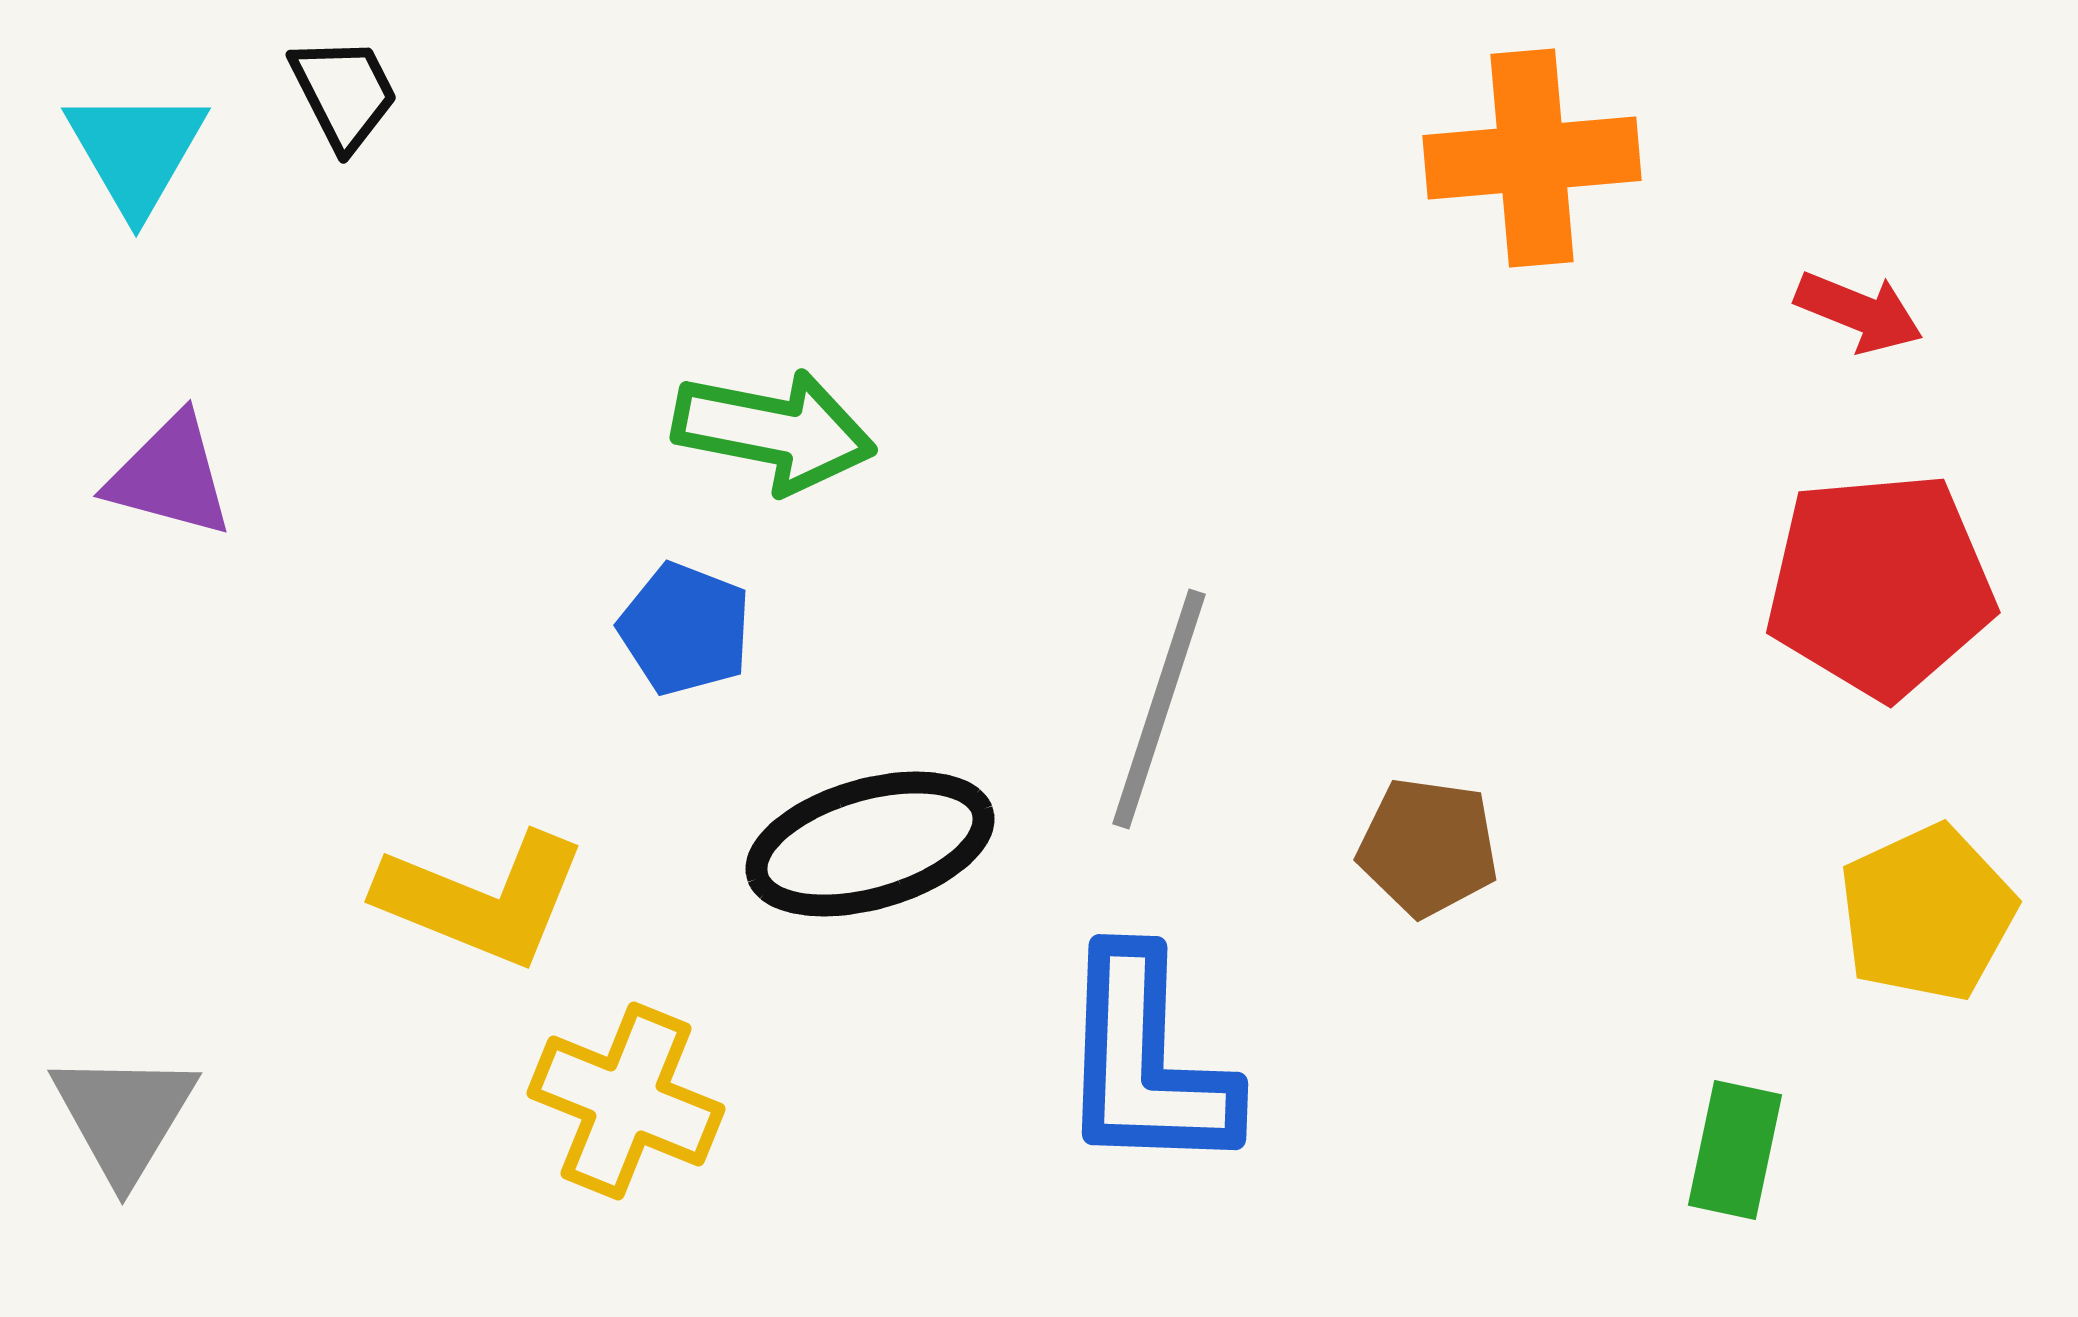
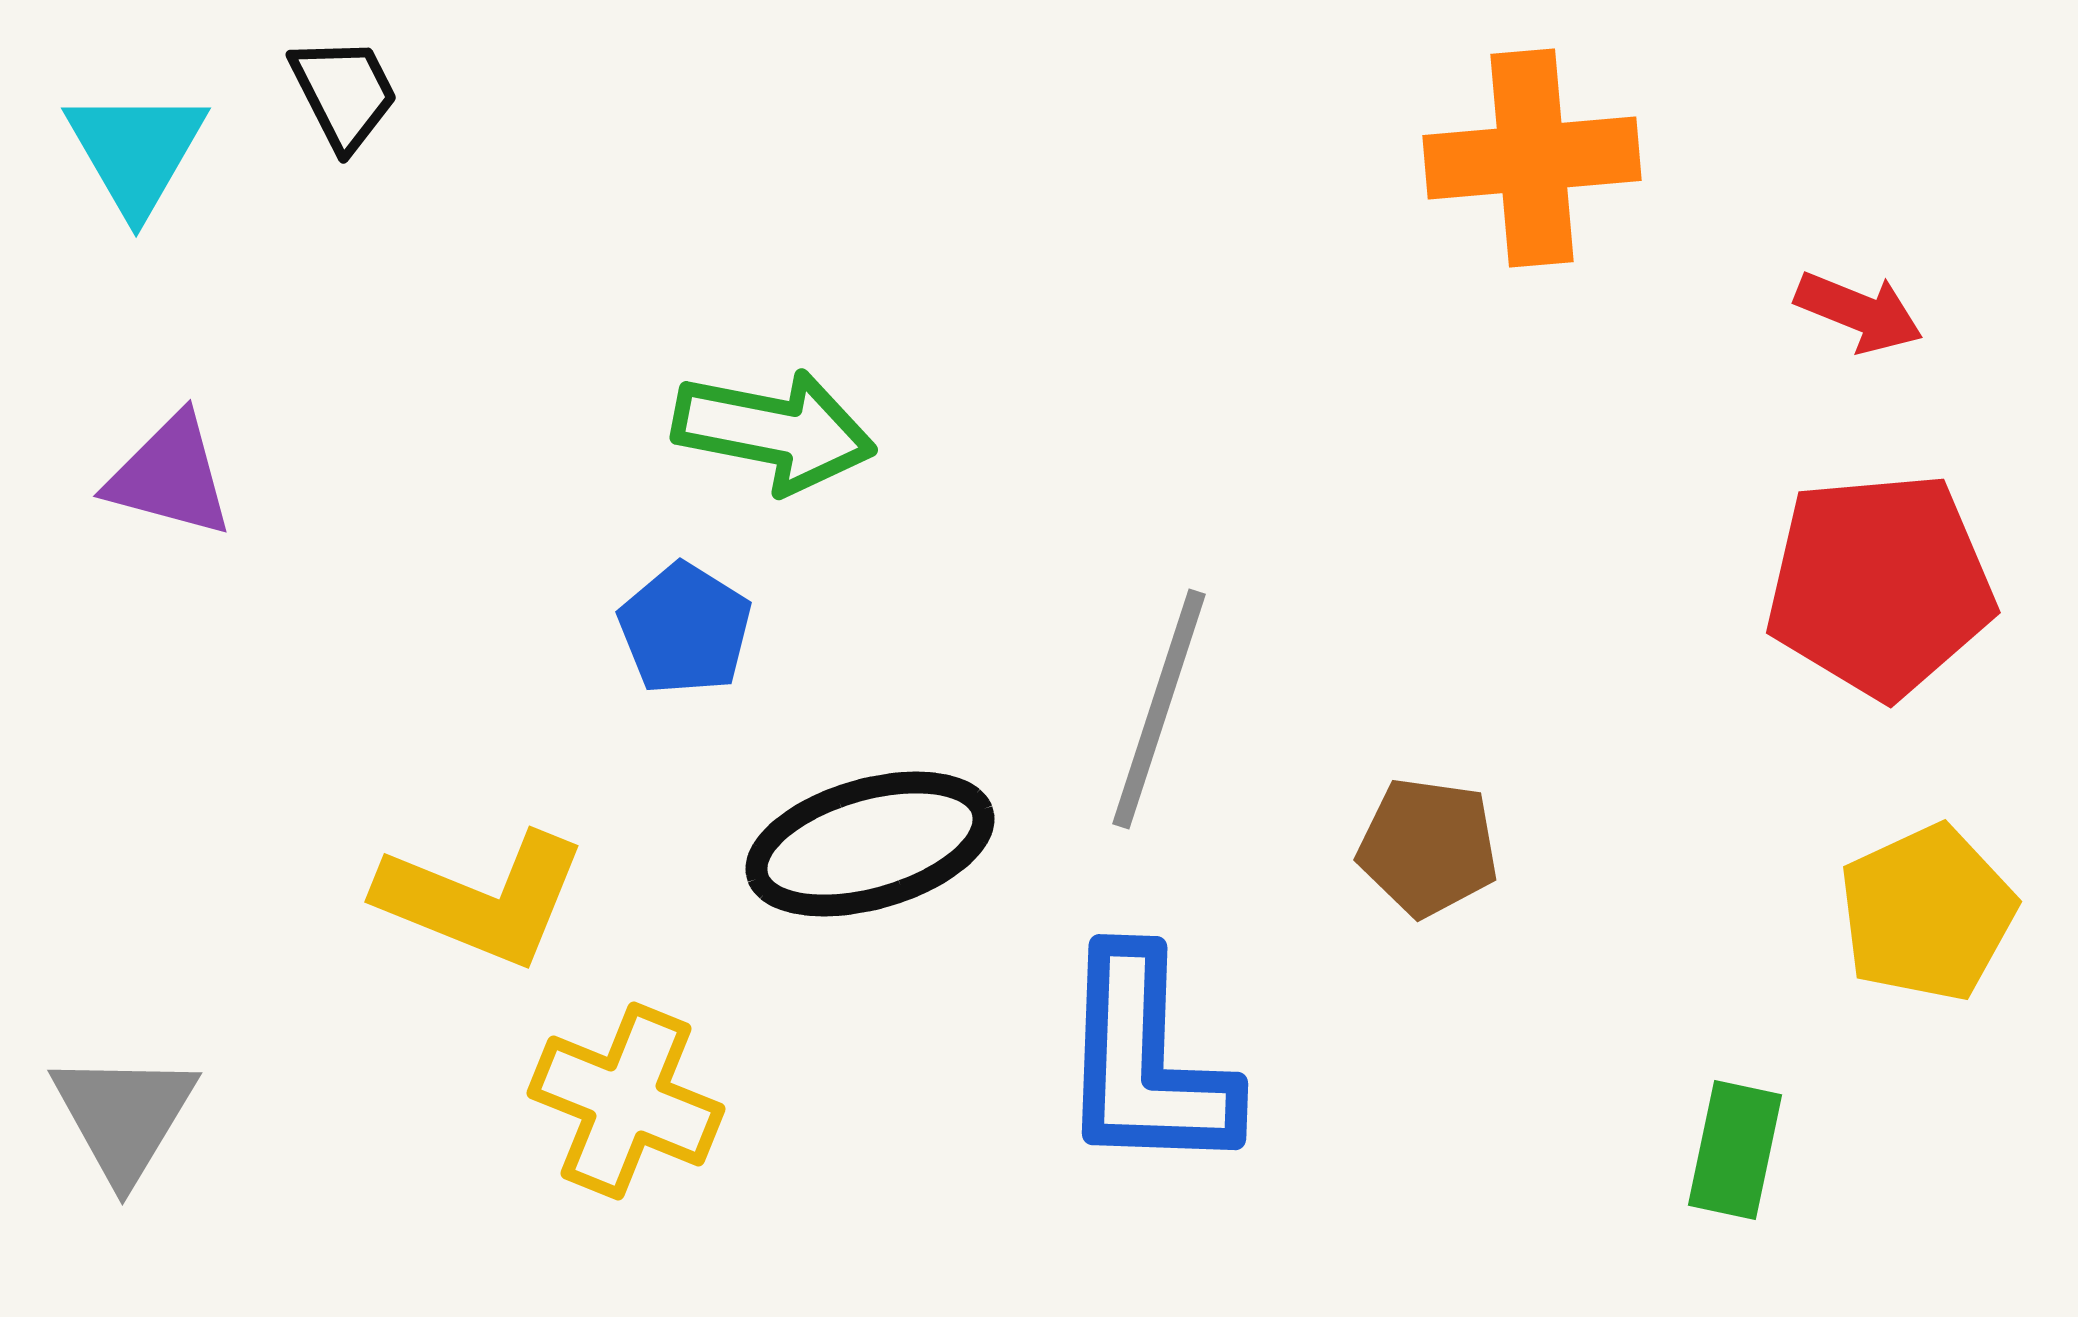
blue pentagon: rotated 11 degrees clockwise
